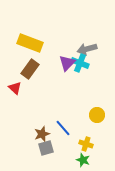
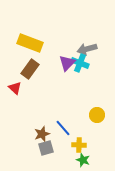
yellow cross: moved 7 px left, 1 px down; rotated 16 degrees counterclockwise
